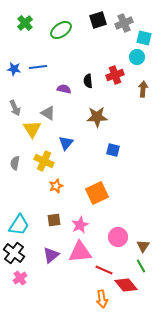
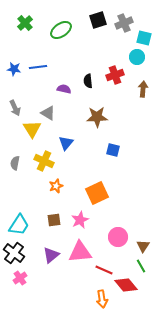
pink star: moved 5 px up
